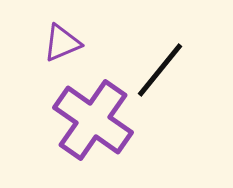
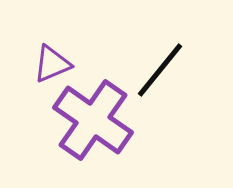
purple triangle: moved 10 px left, 21 px down
